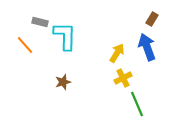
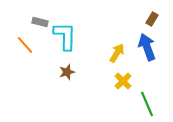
yellow cross: moved 3 px down; rotated 18 degrees counterclockwise
brown star: moved 4 px right, 10 px up
green line: moved 10 px right
